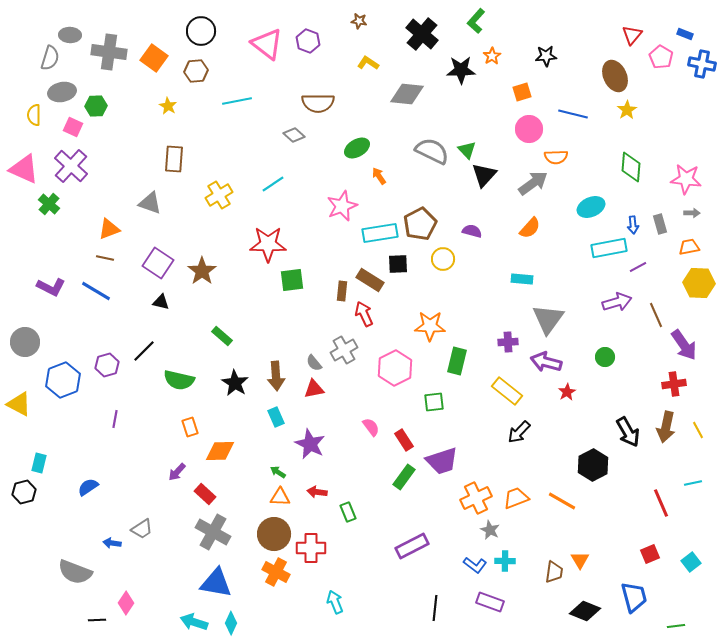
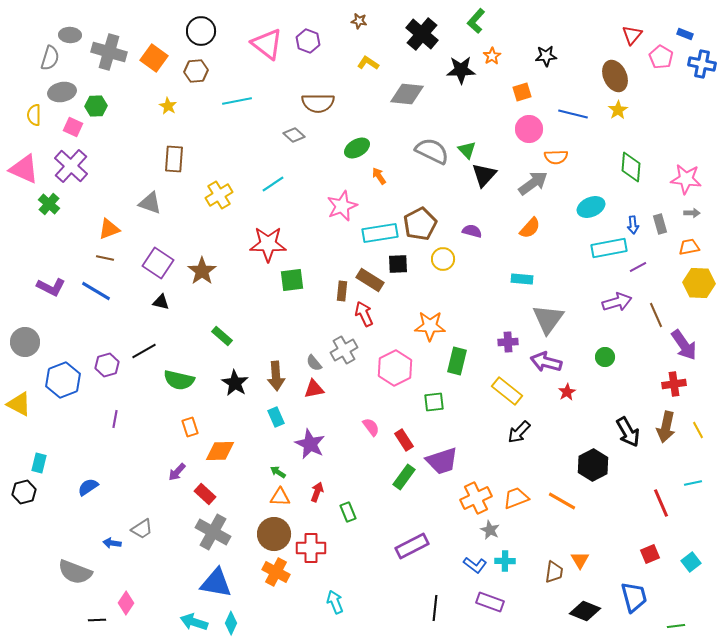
gray cross at (109, 52): rotated 8 degrees clockwise
yellow star at (627, 110): moved 9 px left
black line at (144, 351): rotated 15 degrees clockwise
red arrow at (317, 492): rotated 102 degrees clockwise
